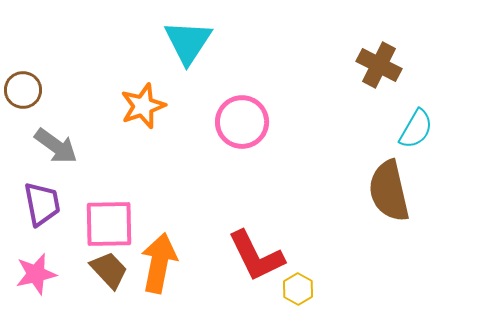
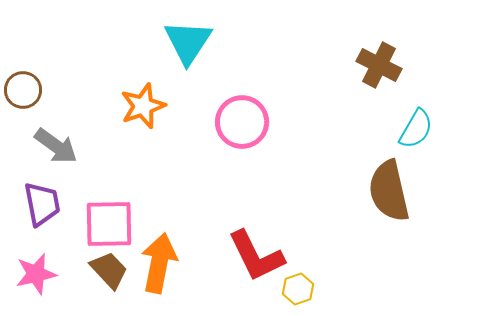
yellow hexagon: rotated 12 degrees clockwise
